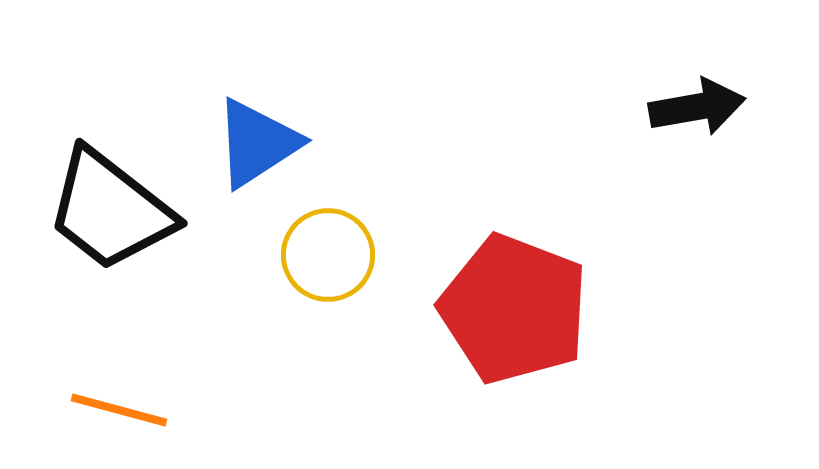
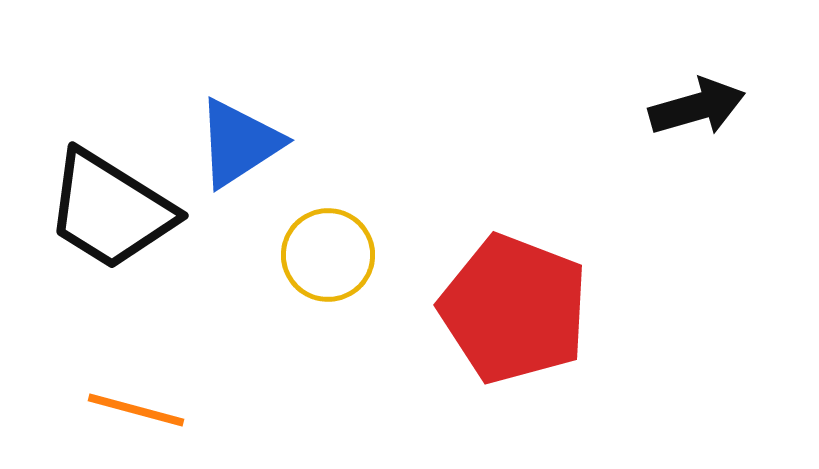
black arrow: rotated 6 degrees counterclockwise
blue triangle: moved 18 px left
black trapezoid: rotated 6 degrees counterclockwise
orange line: moved 17 px right
